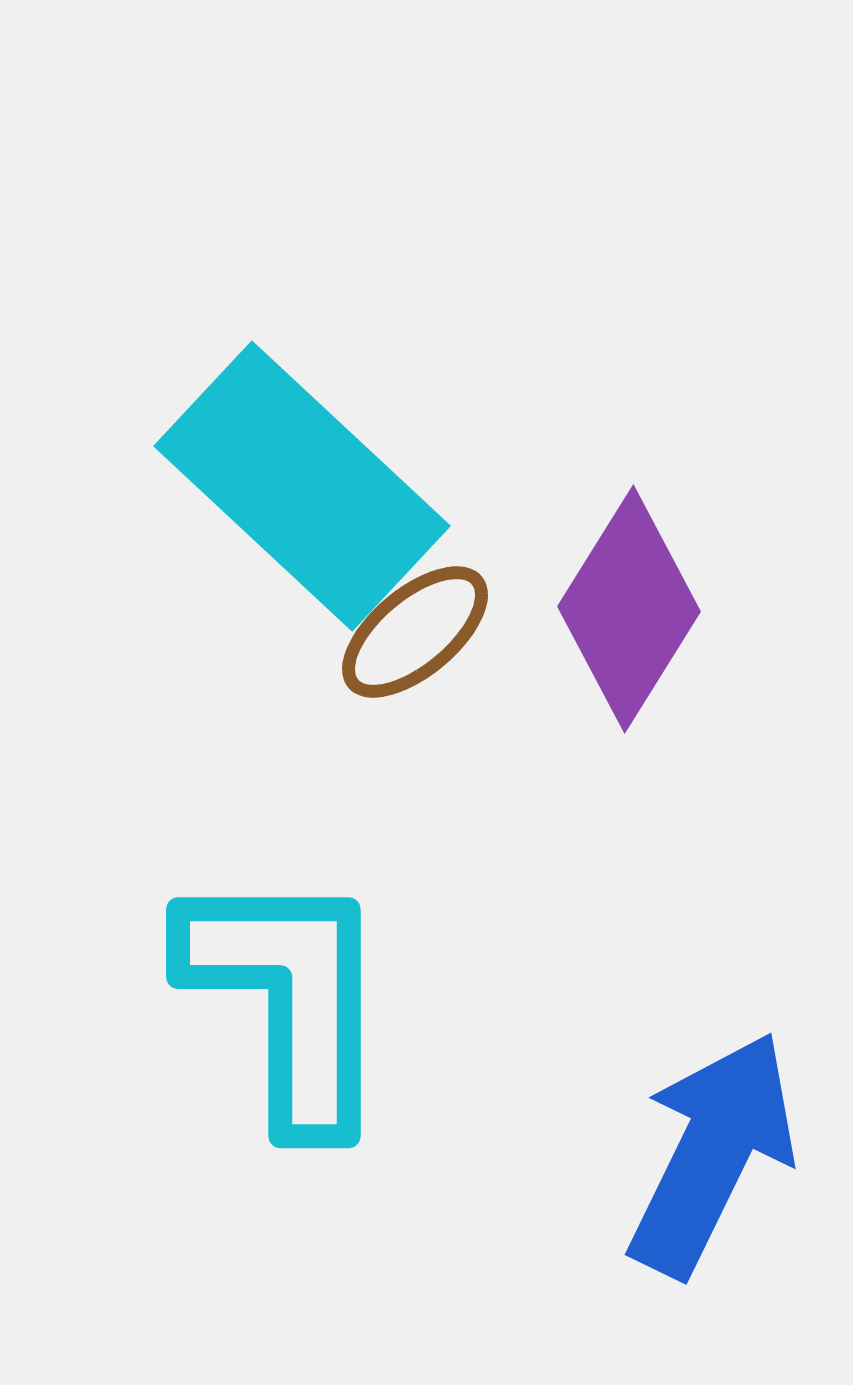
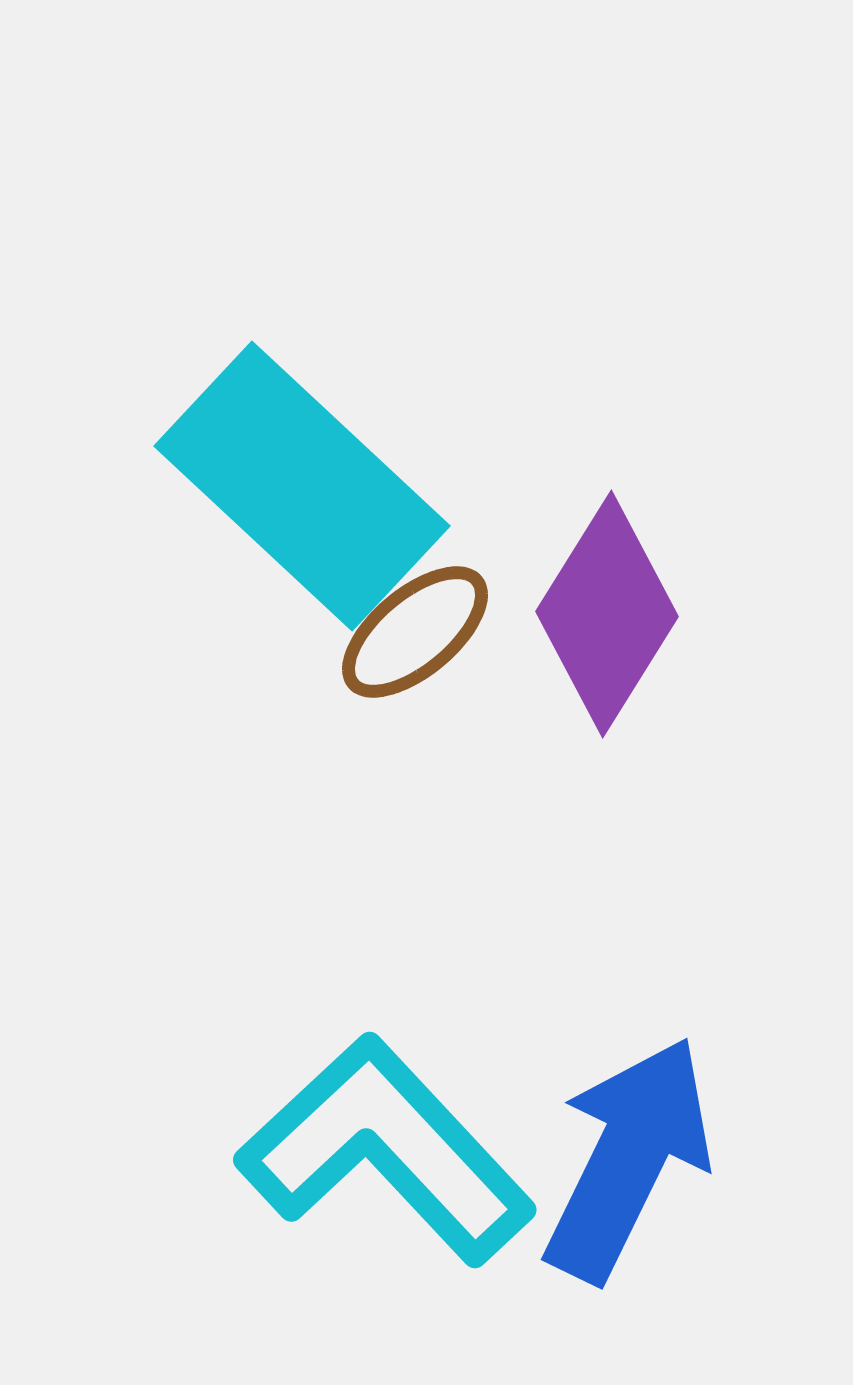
purple diamond: moved 22 px left, 5 px down
cyan L-shape: moved 98 px right, 152 px down; rotated 43 degrees counterclockwise
blue arrow: moved 84 px left, 5 px down
